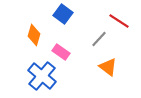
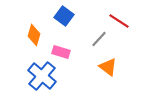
blue square: moved 1 px right, 2 px down
pink rectangle: rotated 18 degrees counterclockwise
